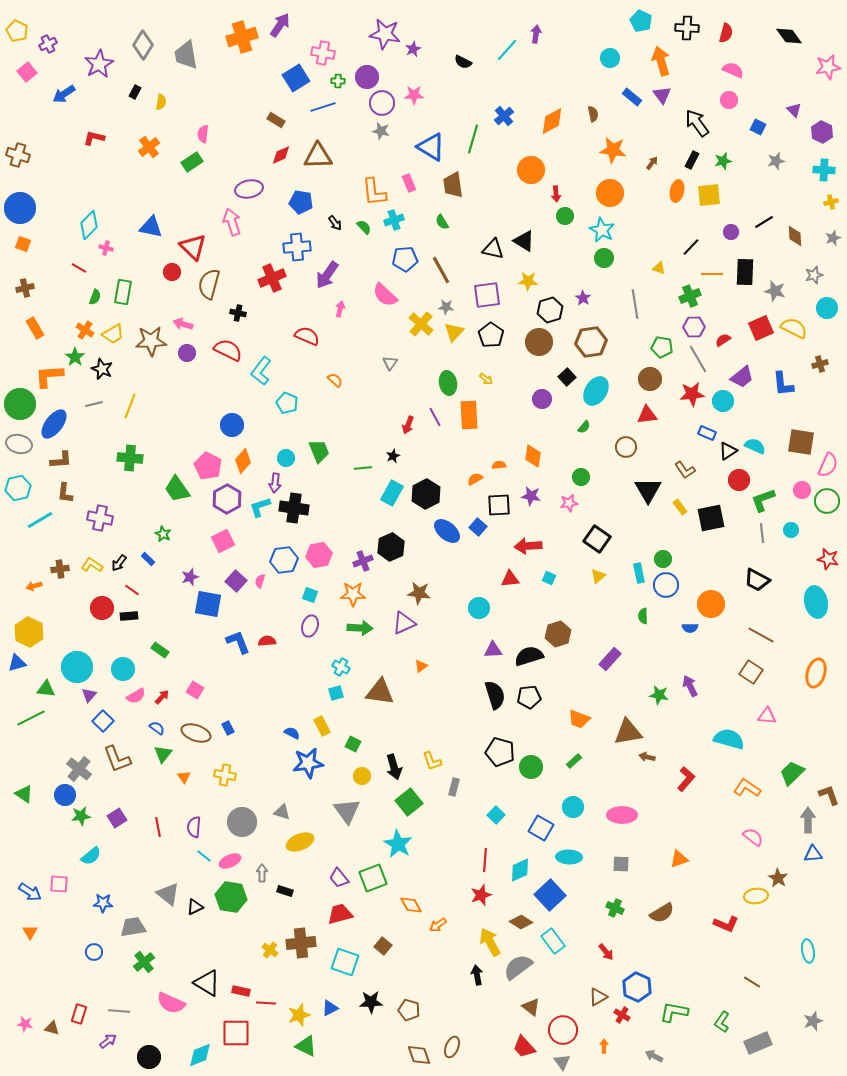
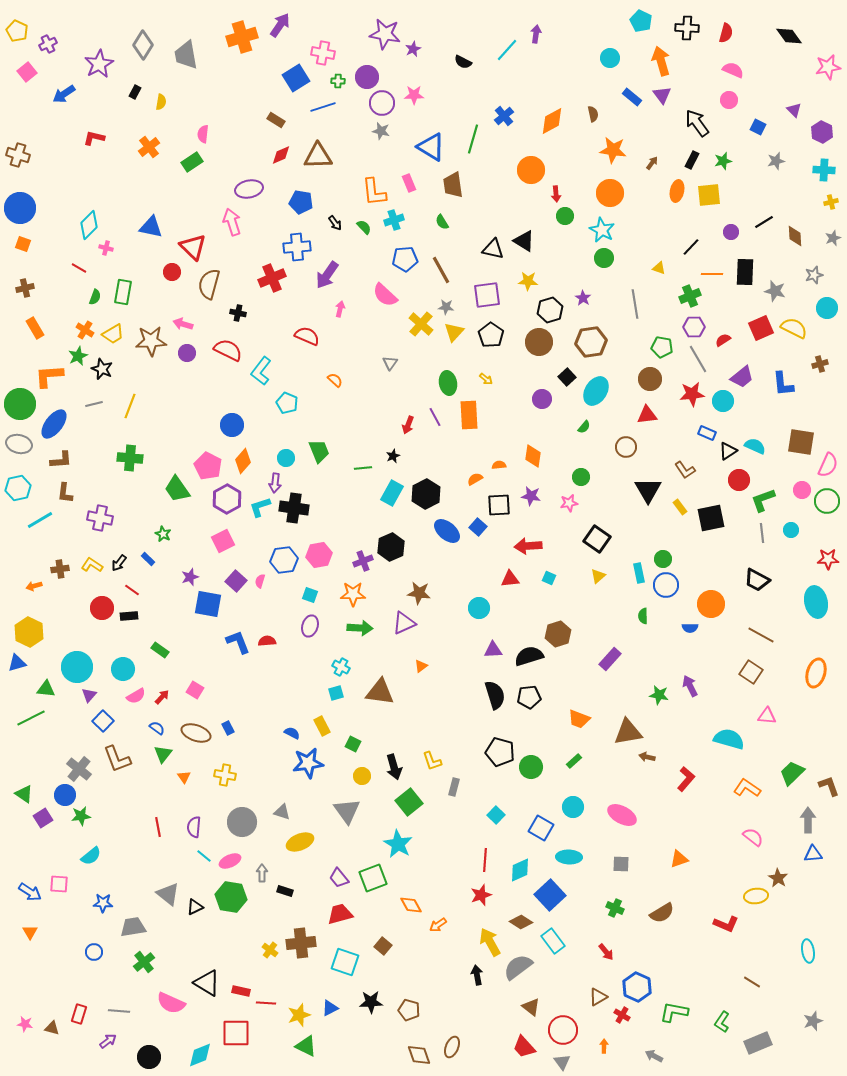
green star at (75, 357): moved 3 px right, 1 px up; rotated 12 degrees clockwise
red star at (828, 559): rotated 15 degrees counterclockwise
brown L-shape at (829, 795): moved 9 px up
pink ellipse at (622, 815): rotated 28 degrees clockwise
purple square at (117, 818): moved 74 px left
